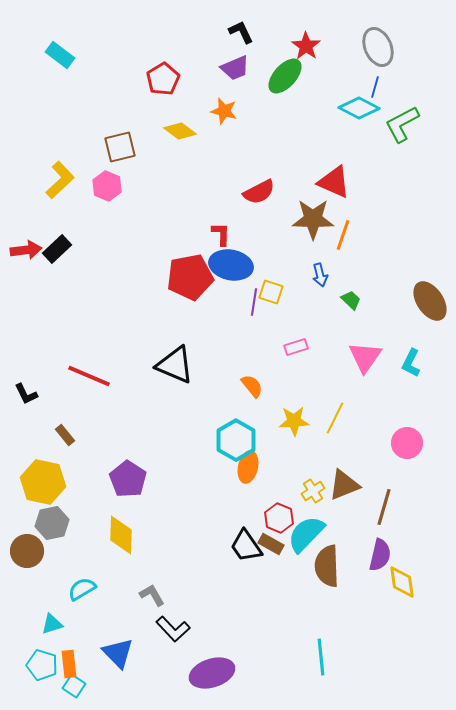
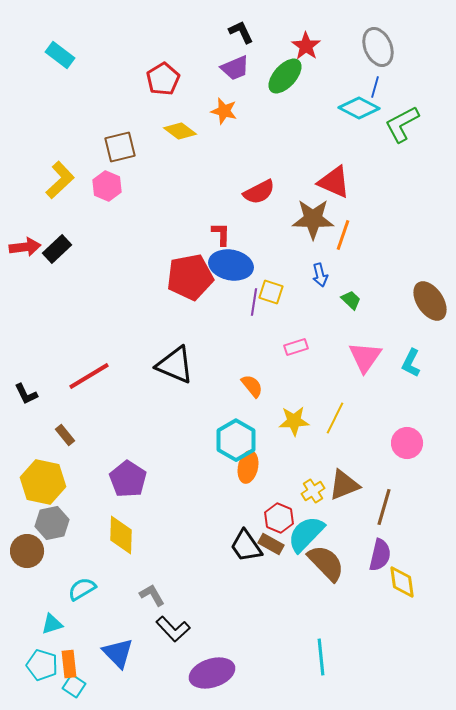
red arrow at (26, 250): moved 1 px left, 3 px up
red line at (89, 376): rotated 54 degrees counterclockwise
brown semicircle at (327, 566): moved 1 px left, 3 px up; rotated 138 degrees clockwise
